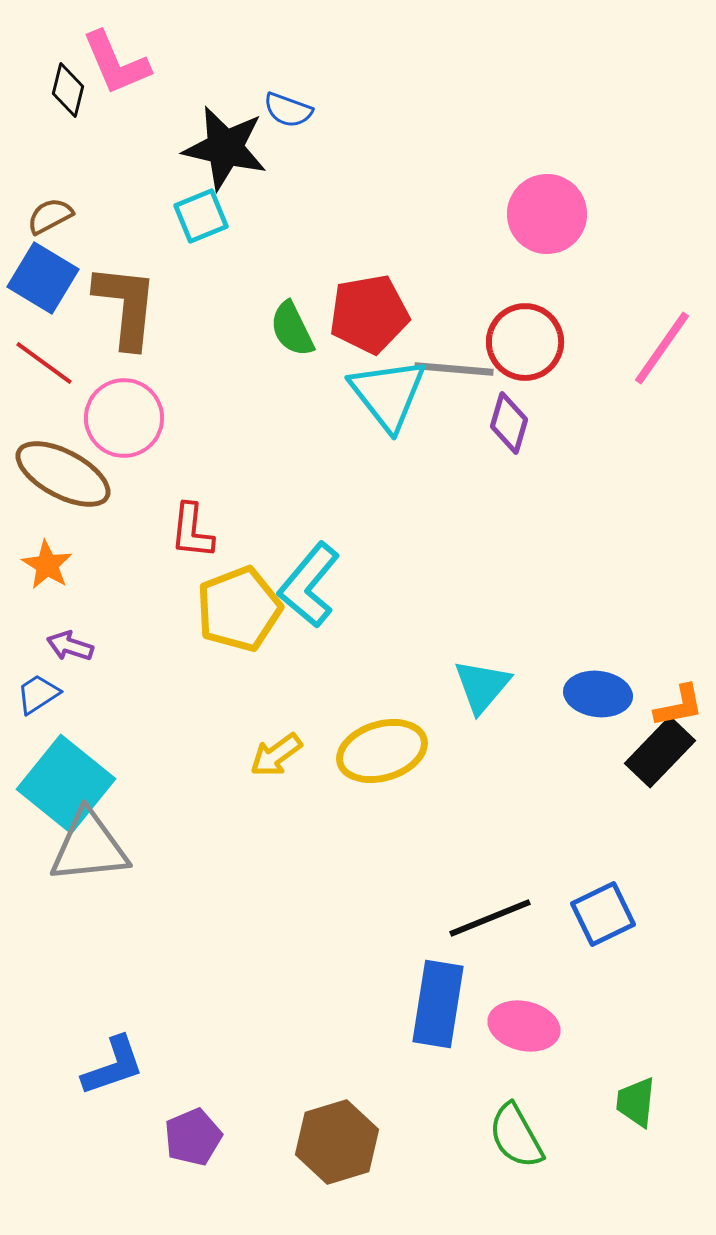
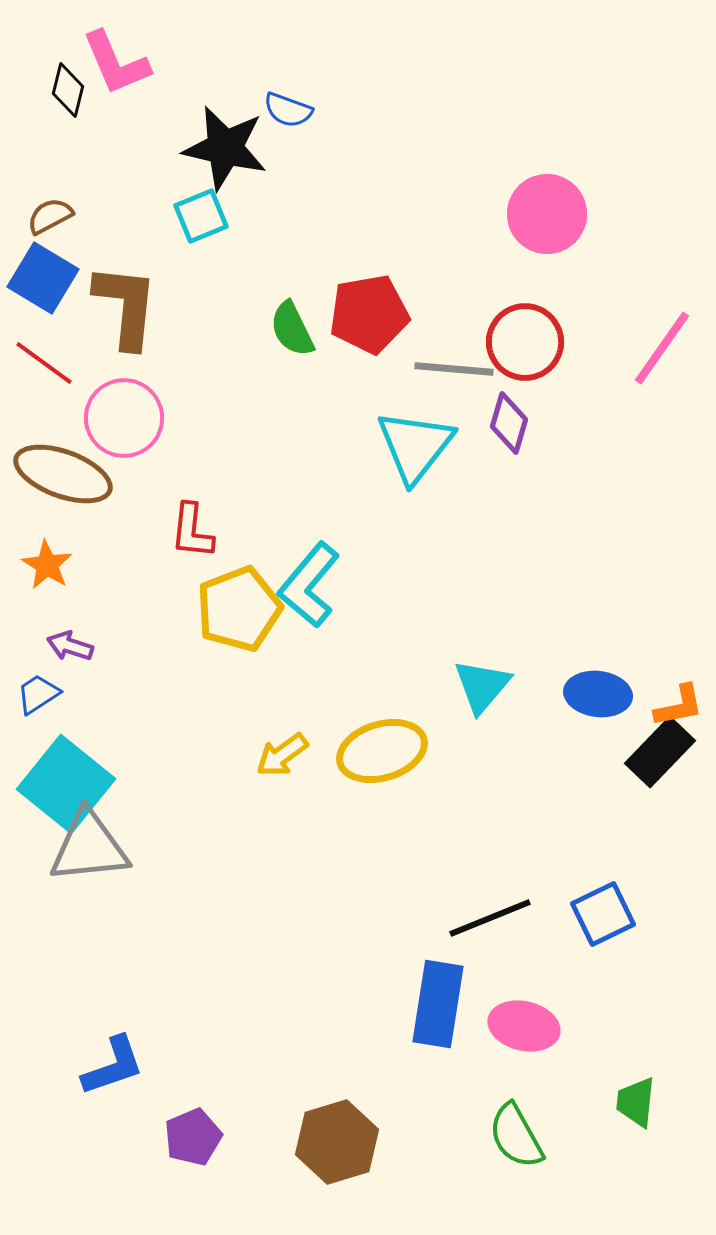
cyan triangle at (388, 394): moved 27 px right, 52 px down; rotated 16 degrees clockwise
brown ellipse at (63, 474): rotated 8 degrees counterclockwise
yellow arrow at (276, 755): moved 6 px right
